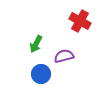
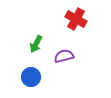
red cross: moved 4 px left, 2 px up
blue circle: moved 10 px left, 3 px down
